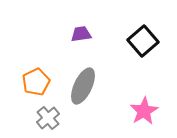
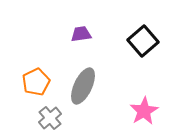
gray cross: moved 2 px right
